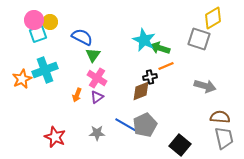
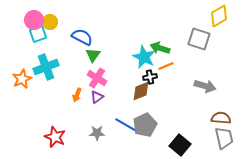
yellow diamond: moved 6 px right, 2 px up
cyan star: moved 17 px down
cyan cross: moved 1 px right, 3 px up
brown semicircle: moved 1 px right, 1 px down
